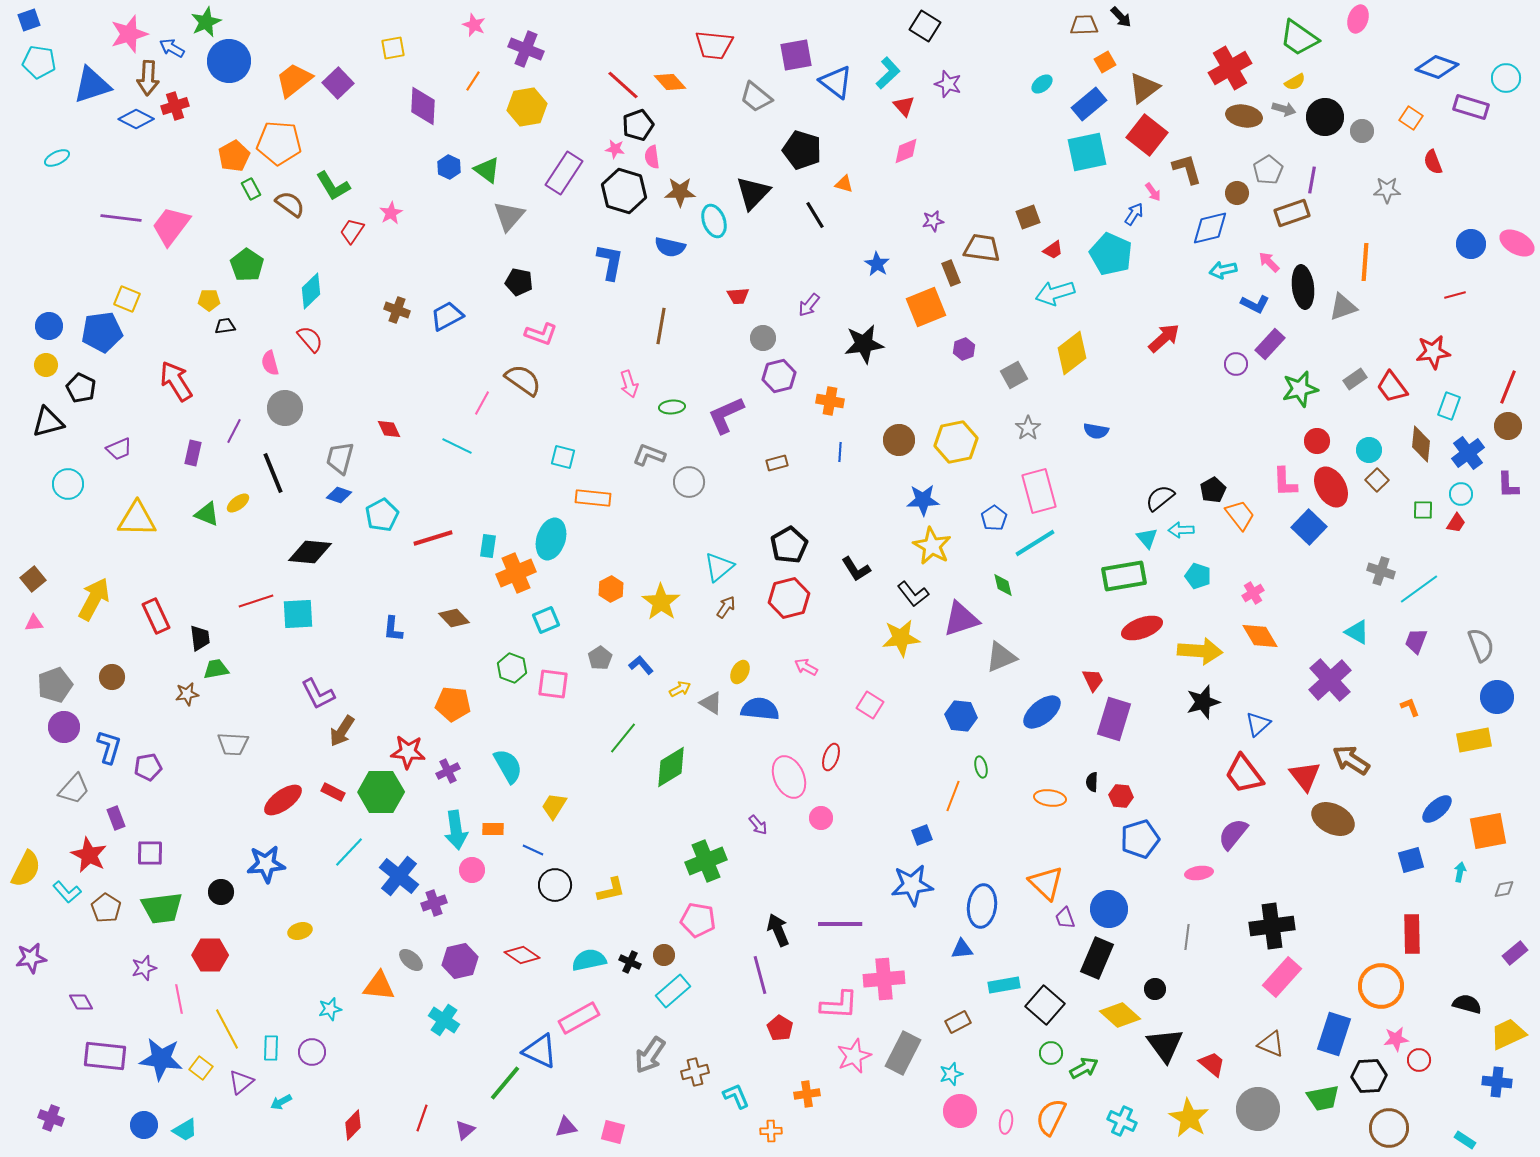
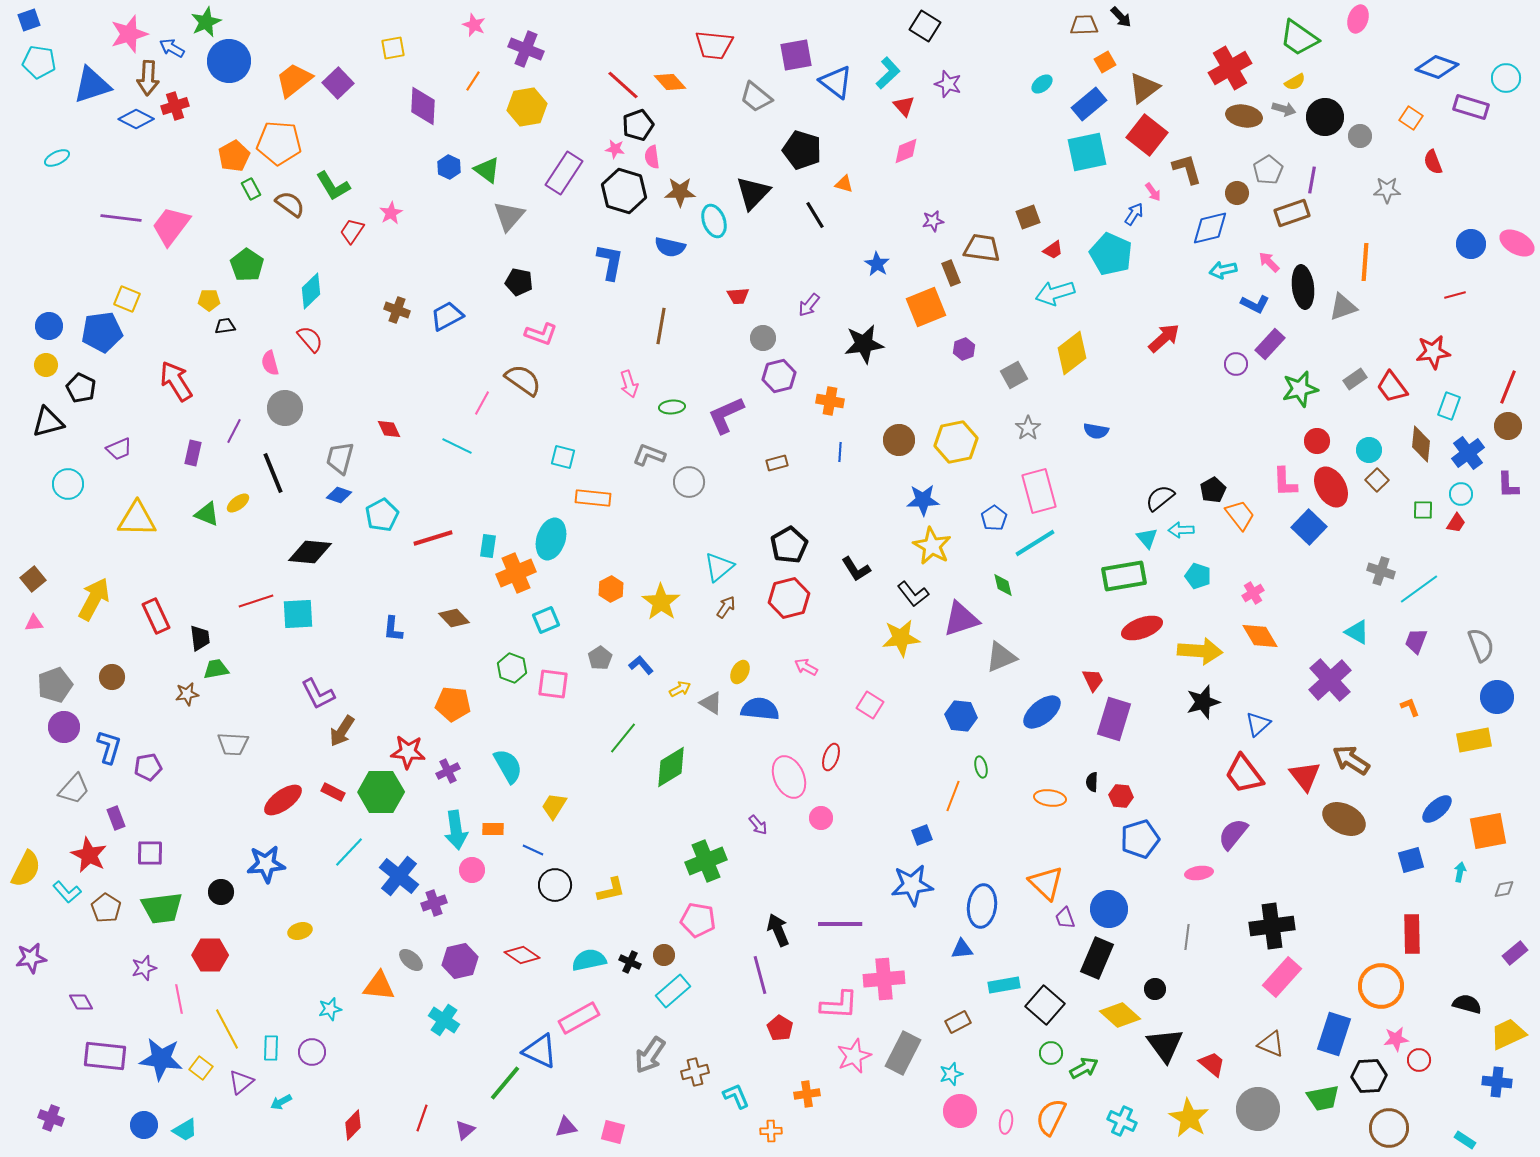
gray circle at (1362, 131): moved 2 px left, 5 px down
brown ellipse at (1333, 819): moved 11 px right
